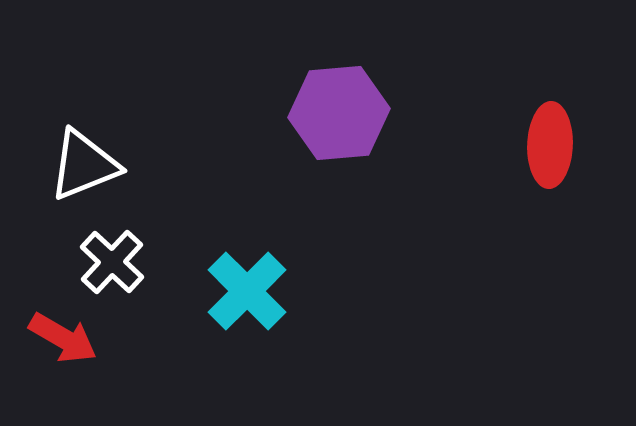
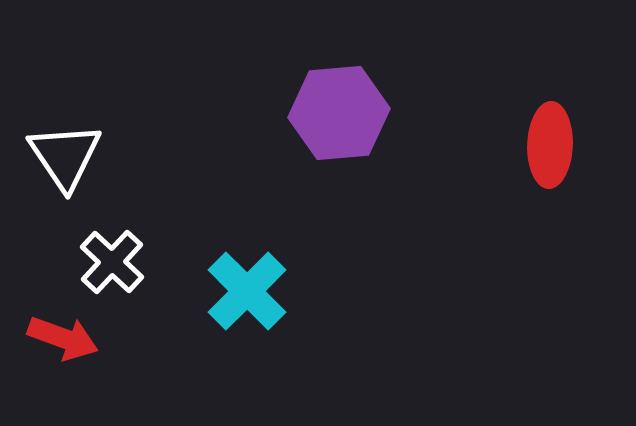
white triangle: moved 19 px left, 9 px up; rotated 42 degrees counterclockwise
red arrow: rotated 10 degrees counterclockwise
